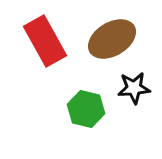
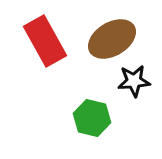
black star: moved 7 px up
green hexagon: moved 6 px right, 9 px down
